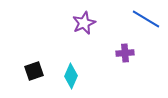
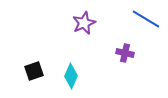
purple cross: rotated 18 degrees clockwise
